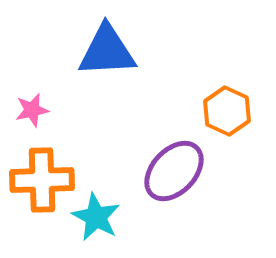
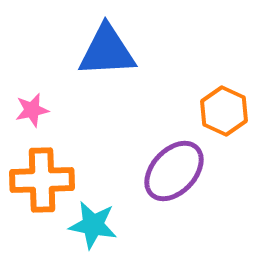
orange hexagon: moved 3 px left
cyan star: moved 3 px left, 8 px down; rotated 18 degrees counterclockwise
